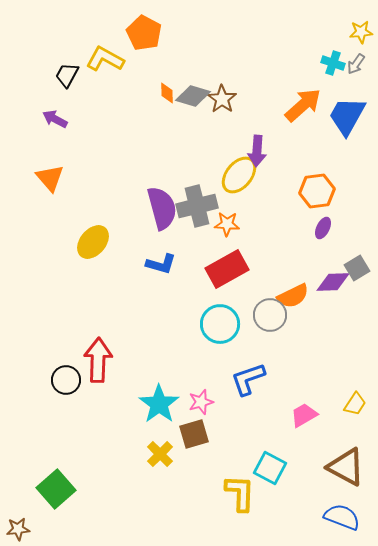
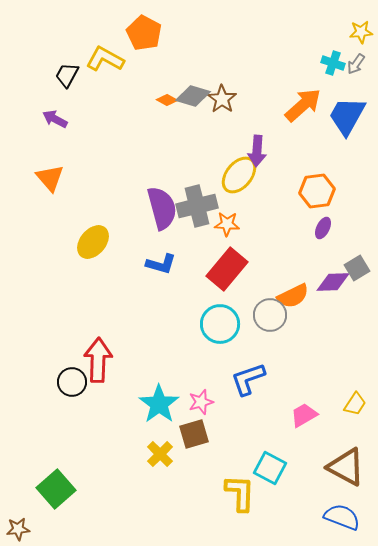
orange diamond at (167, 93): moved 7 px down; rotated 60 degrees counterclockwise
red rectangle at (227, 269): rotated 21 degrees counterclockwise
black circle at (66, 380): moved 6 px right, 2 px down
